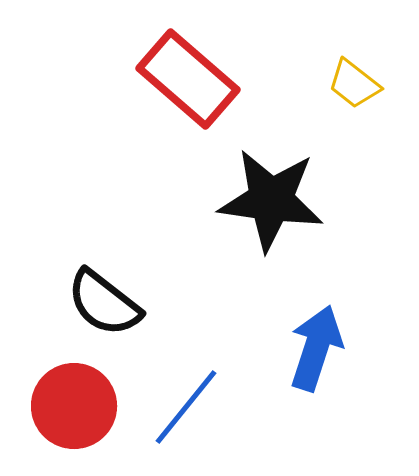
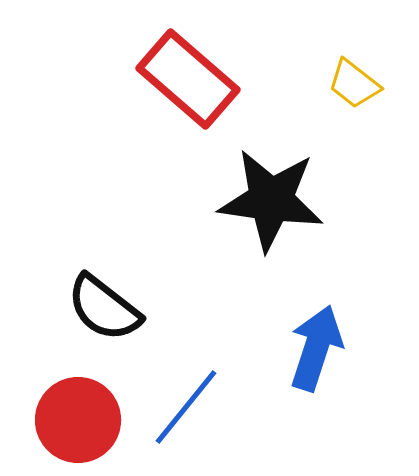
black semicircle: moved 5 px down
red circle: moved 4 px right, 14 px down
